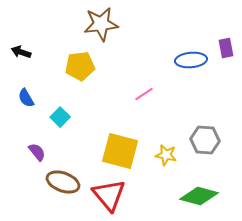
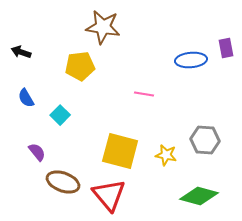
brown star: moved 2 px right, 3 px down; rotated 16 degrees clockwise
pink line: rotated 42 degrees clockwise
cyan square: moved 2 px up
